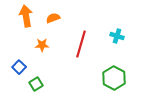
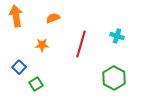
orange arrow: moved 10 px left
